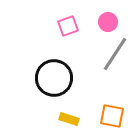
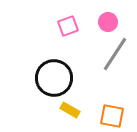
yellow rectangle: moved 1 px right, 9 px up; rotated 12 degrees clockwise
